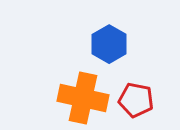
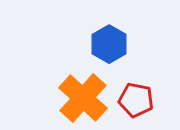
orange cross: rotated 30 degrees clockwise
